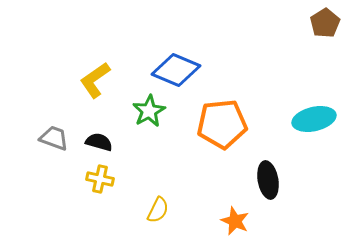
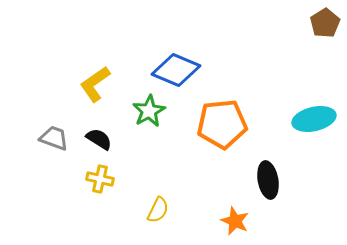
yellow L-shape: moved 4 px down
black semicircle: moved 3 px up; rotated 16 degrees clockwise
